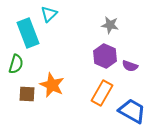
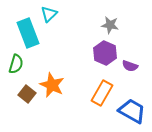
purple hexagon: moved 3 px up
brown square: rotated 36 degrees clockwise
